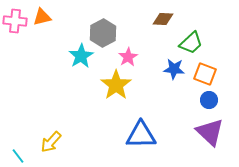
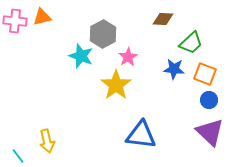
gray hexagon: moved 1 px down
cyan star: rotated 20 degrees counterclockwise
blue triangle: rotated 8 degrees clockwise
yellow arrow: moved 4 px left, 1 px up; rotated 55 degrees counterclockwise
